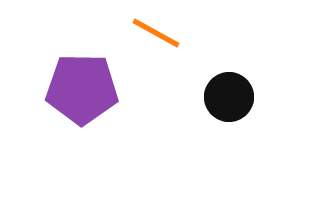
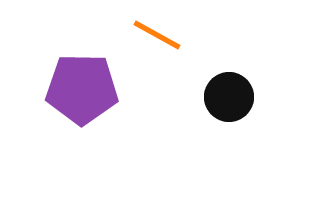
orange line: moved 1 px right, 2 px down
